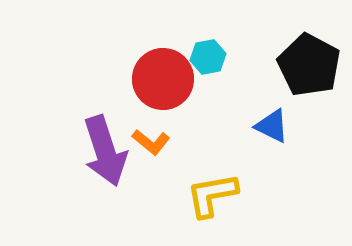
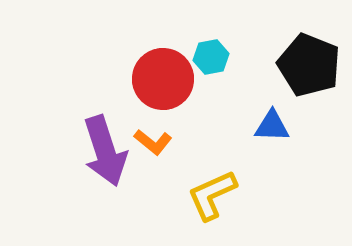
cyan hexagon: moved 3 px right
black pentagon: rotated 6 degrees counterclockwise
blue triangle: rotated 24 degrees counterclockwise
orange L-shape: moved 2 px right
yellow L-shape: rotated 14 degrees counterclockwise
